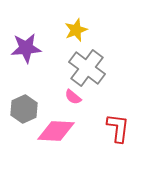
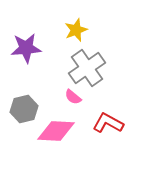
gray cross: rotated 18 degrees clockwise
gray hexagon: rotated 12 degrees clockwise
red L-shape: moved 10 px left, 5 px up; rotated 68 degrees counterclockwise
